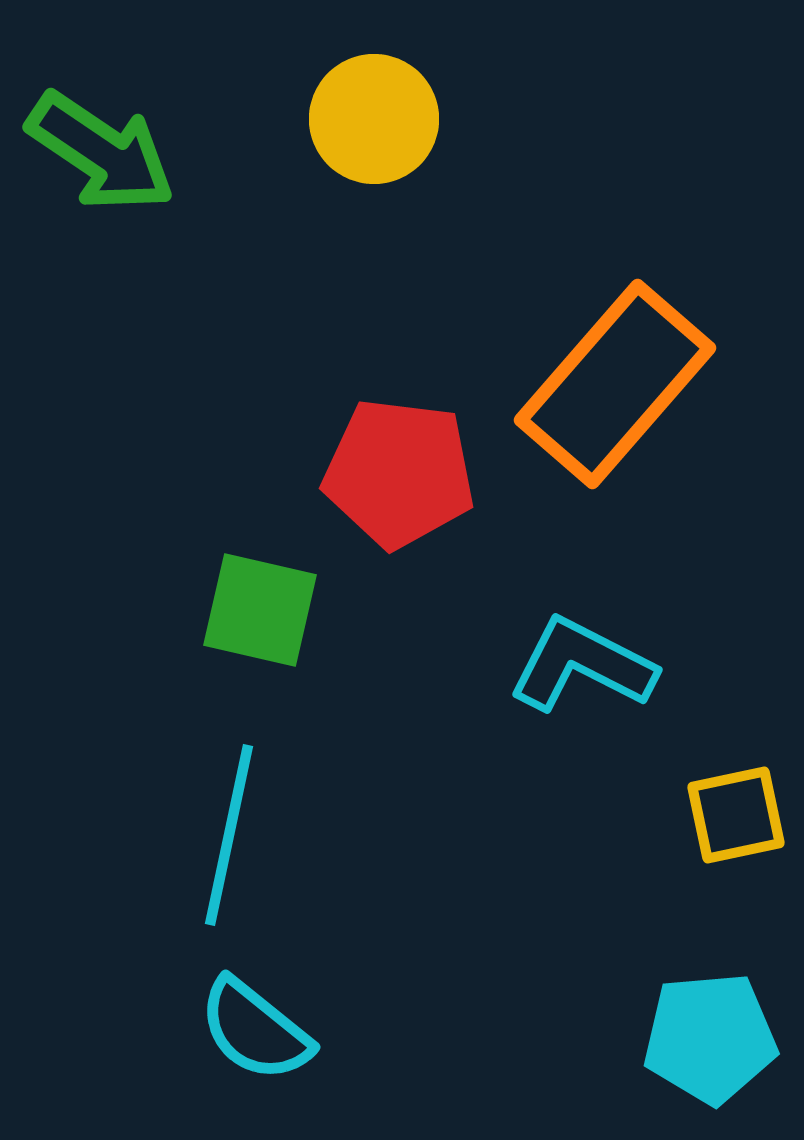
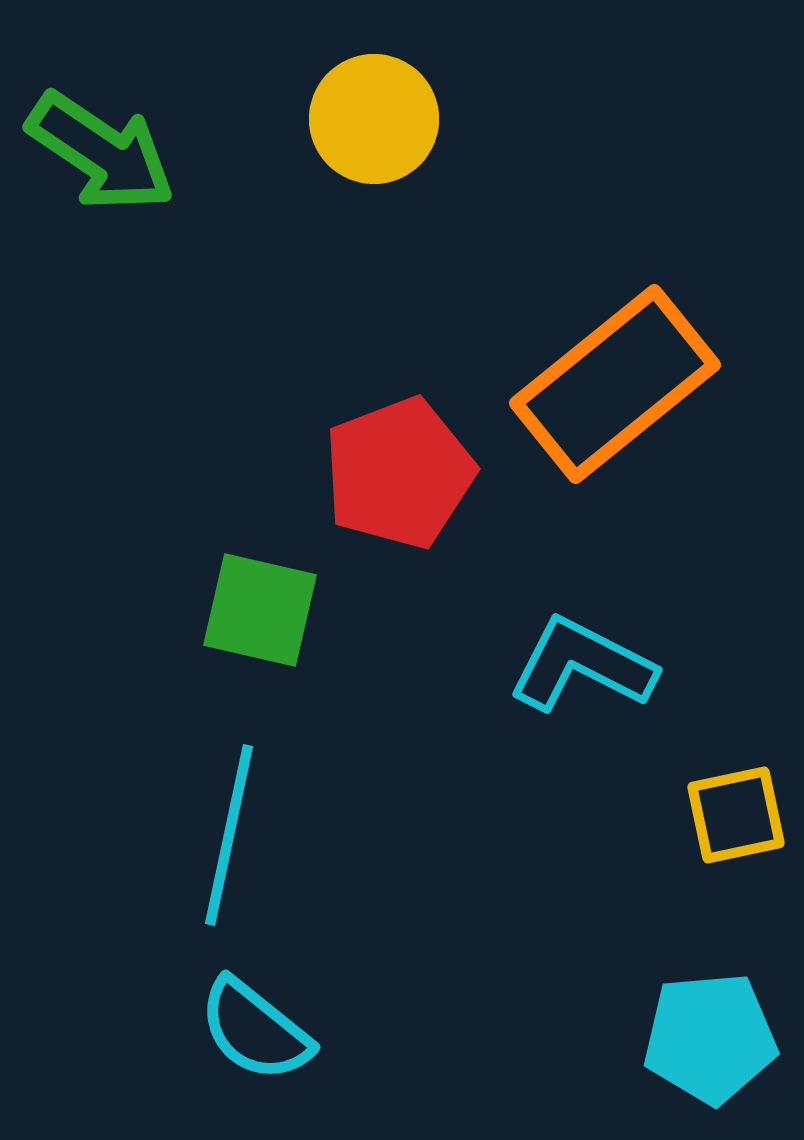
orange rectangle: rotated 10 degrees clockwise
red pentagon: rotated 28 degrees counterclockwise
